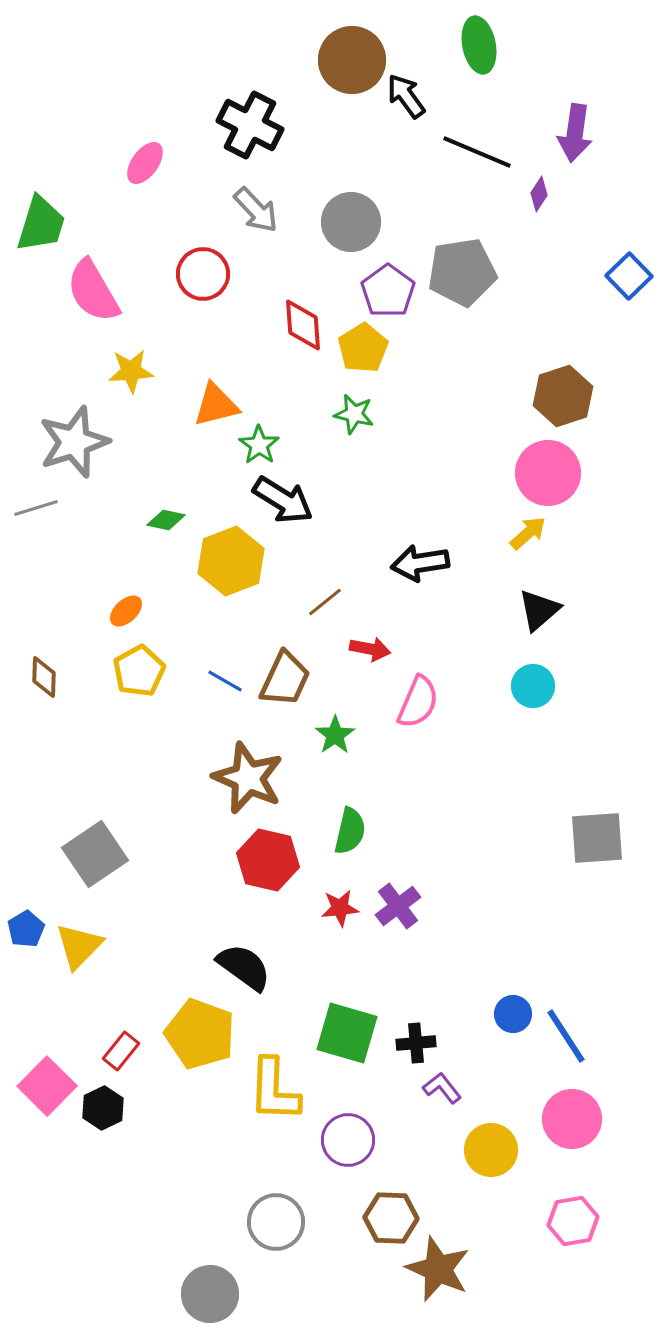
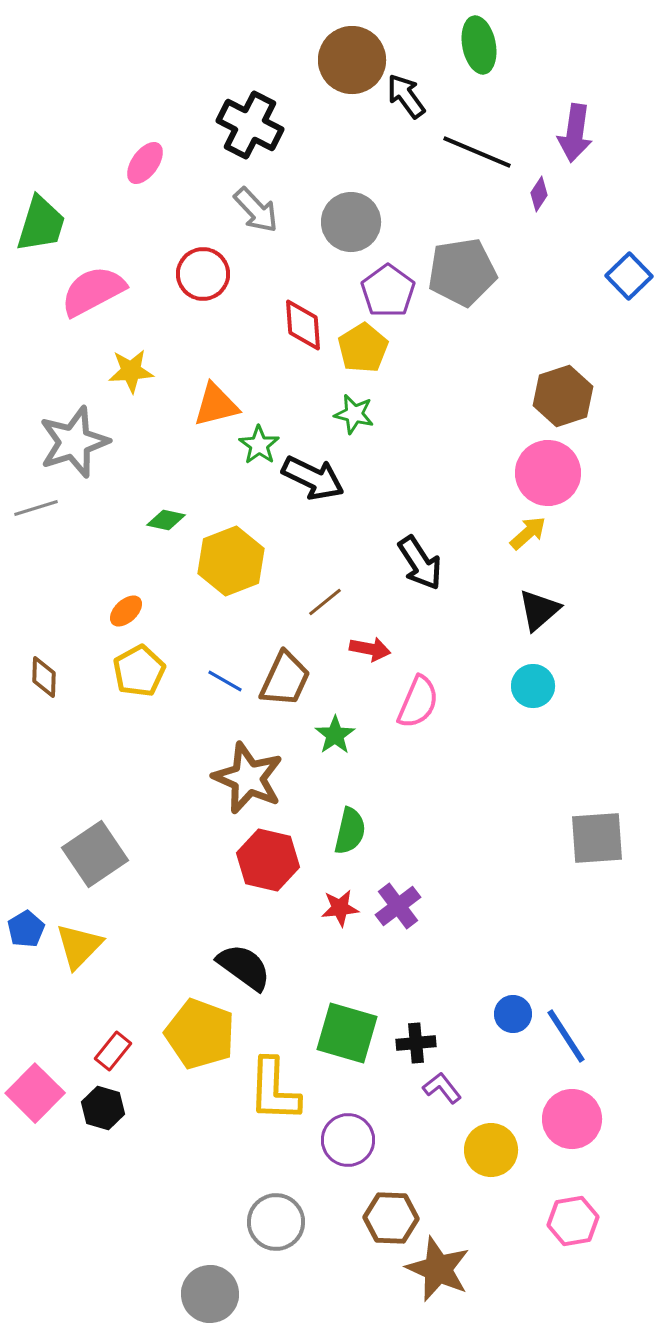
pink semicircle at (93, 291): rotated 92 degrees clockwise
black arrow at (283, 500): moved 30 px right, 22 px up; rotated 6 degrees counterclockwise
black arrow at (420, 563): rotated 114 degrees counterclockwise
red rectangle at (121, 1051): moved 8 px left
pink square at (47, 1086): moved 12 px left, 7 px down
black hexagon at (103, 1108): rotated 18 degrees counterclockwise
